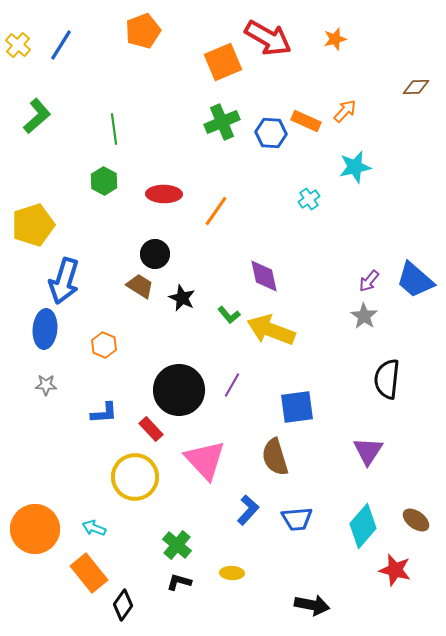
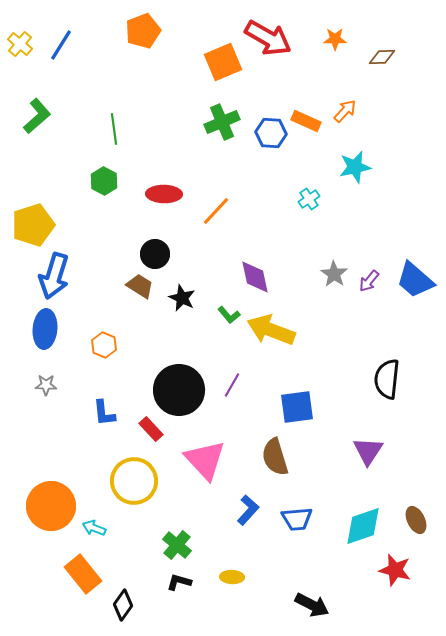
orange star at (335, 39): rotated 15 degrees clockwise
yellow cross at (18, 45): moved 2 px right, 1 px up
brown diamond at (416, 87): moved 34 px left, 30 px up
orange line at (216, 211): rotated 8 degrees clockwise
purple diamond at (264, 276): moved 9 px left, 1 px down
blue arrow at (64, 281): moved 10 px left, 5 px up
gray star at (364, 316): moved 30 px left, 42 px up
blue L-shape at (104, 413): rotated 88 degrees clockwise
yellow circle at (135, 477): moved 1 px left, 4 px down
brown ellipse at (416, 520): rotated 28 degrees clockwise
cyan diamond at (363, 526): rotated 30 degrees clockwise
orange circle at (35, 529): moved 16 px right, 23 px up
orange rectangle at (89, 573): moved 6 px left, 1 px down
yellow ellipse at (232, 573): moved 4 px down
black arrow at (312, 605): rotated 16 degrees clockwise
